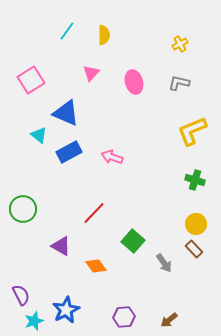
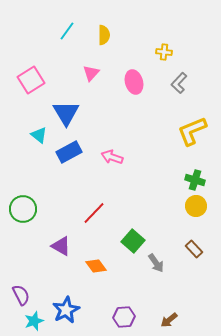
yellow cross: moved 16 px left, 8 px down; rotated 35 degrees clockwise
gray L-shape: rotated 60 degrees counterclockwise
blue triangle: rotated 36 degrees clockwise
yellow circle: moved 18 px up
gray arrow: moved 8 px left
